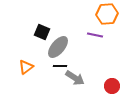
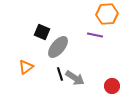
black line: moved 8 px down; rotated 72 degrees clockwise
